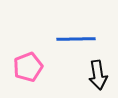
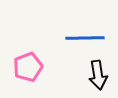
blue line: moved 9 px right, 1 px up
